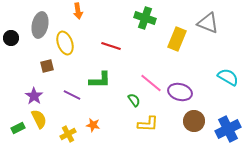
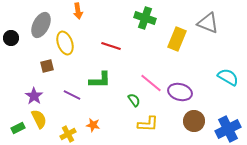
gray ellipse: moved 1 px right; rotated 15 degrees clockwise
